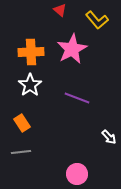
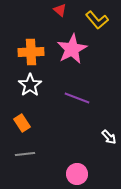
gray line: moved 4 px right, 2 px down
